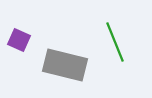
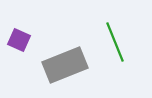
gray rectangle: rotated 36 degrees counterclockwise
